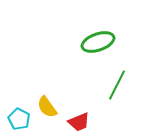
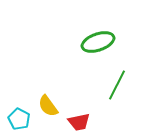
yellow semicircle: moved 1 px right, 1 px up
red trapezoid: rotated 10 degrees clockwise
